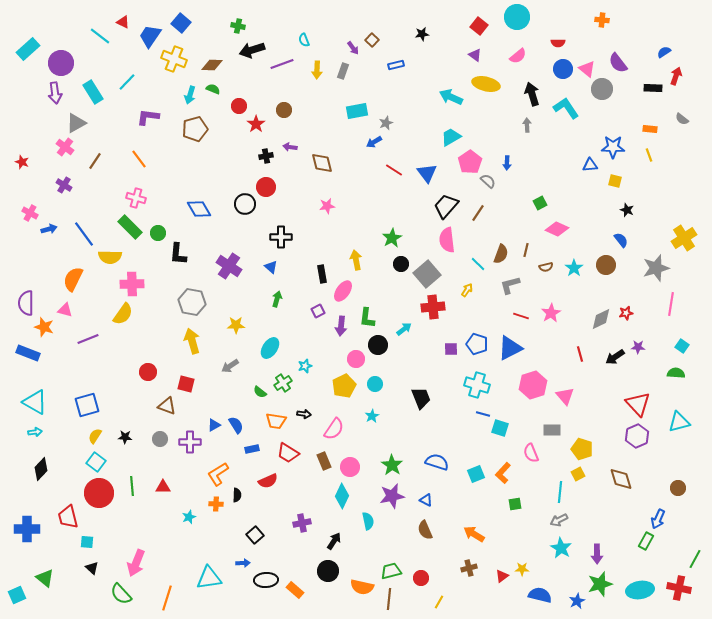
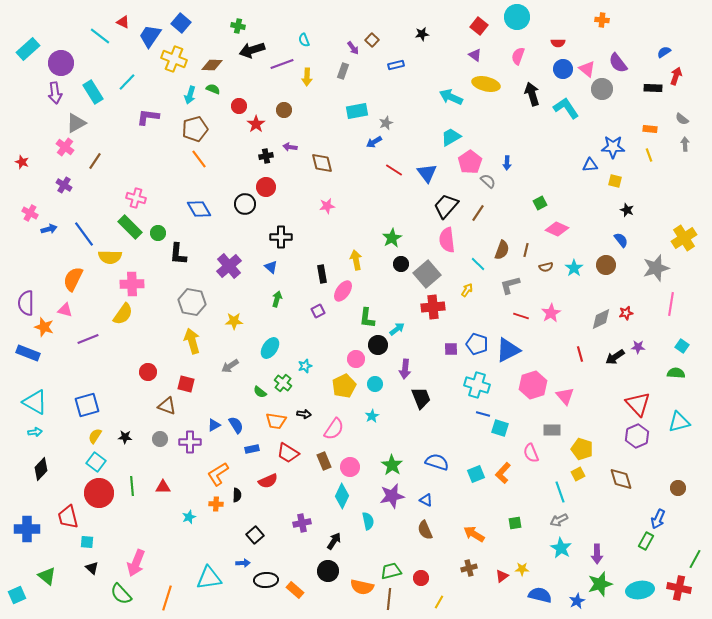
pink semicircle at (518, 56): rotated 150 degrees clockwise
yellow arrow at (317, 70): moved 10 px left, 7 px down
gray arrow at (527, 125): moved 158 px right, 19 px down
orange line at (139, 159): moved 60 px right
brown semicircle at (501, 254): moved 1 px right, 4 px up
purple cross at (229, 266): rotated 15 degrees clockwise
yellow star at (236, 325): moved 2 px left, 4 px up
purple arrow at (341, 326): moved 64 px right, 43 px down
cyan arrow at (404, 329): moved 7 px left
blue triangle at (510, 348): moved 2 px left, 2 px down
green cross at (283, 383): rotated 18 degrees counterclockwise
cyan line at (560, 492): rotated 25 degrees counterclockwise
green square at (515, 504): moved 19 px down
green triangle at (45, 578): moved 2 px right, 2 px up
